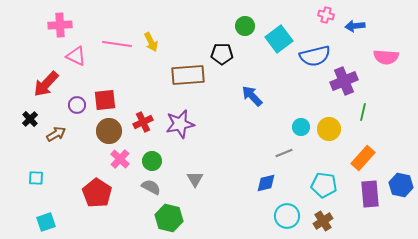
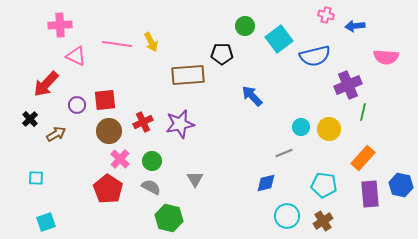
purple cross at (344, 81): moved 4 px right, 4 px down
red pentagon at (97, 193): moved 11 px right, 4 px up
